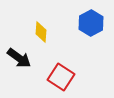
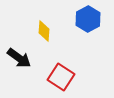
blue hexagon: moved 3 px left, 4 px up
yellow diamond: moved 3 px right, 1 px up
